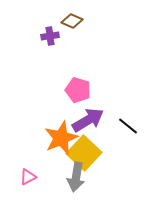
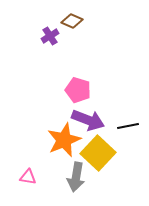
purple cross: rotated 24 degrees counterclockwise
purple arrow: rotated 52 degrees clockwise
black line: rotated 50 degrees counterclockwise
orange star: moved 3 px right, 2 px down
yellow square: moved 14 px right
pink triangle: rotated 36 degrees clockwise
